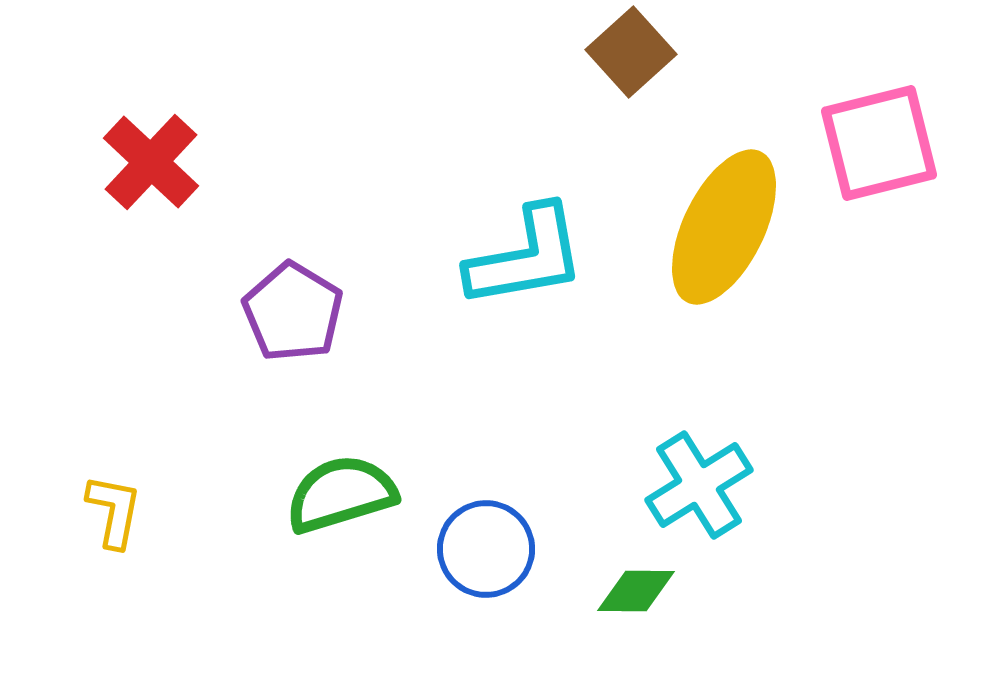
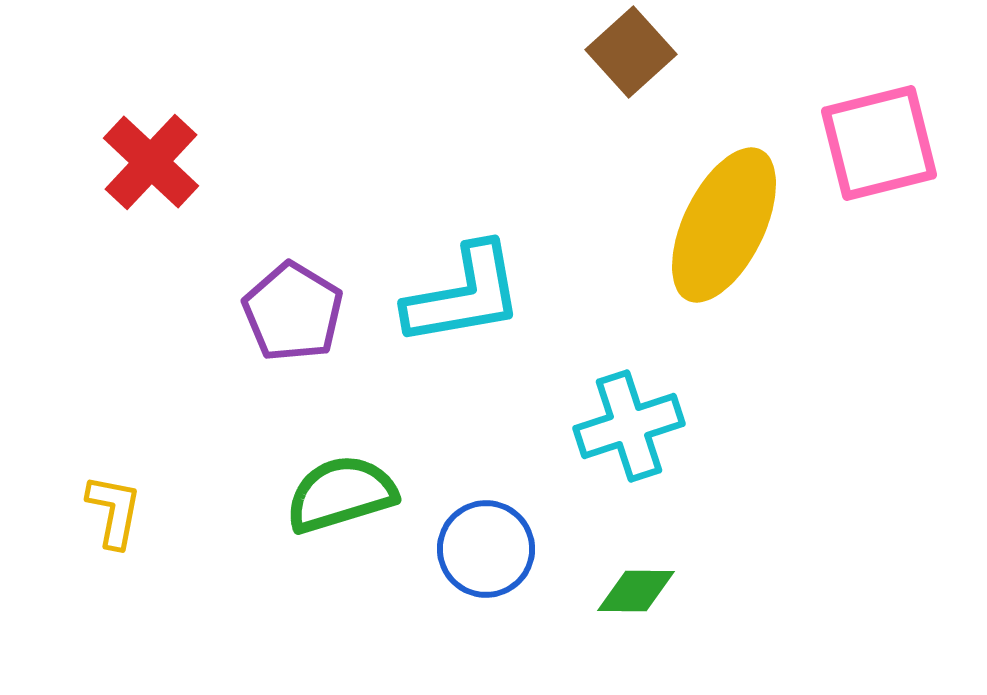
yellow ellipse: moved 2 px up
cyan L-shape: moved 62 px left, 38 px down
cyan cross: moved 70 px left, 59 px up; rotated 14 degrees clockwise
